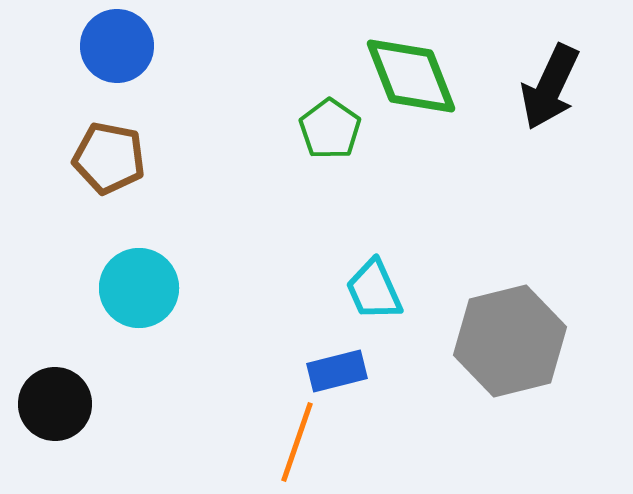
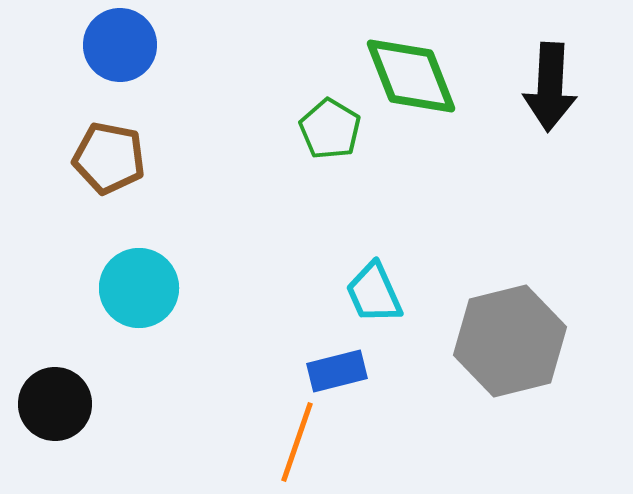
blue circle: moved 3 px right, 1 px up
black arrow: rotated 22 degrees counterclockwise
green pentagon: rotated 4 degrees counterclockwise
cyan trapezoid: moved 3 px down
